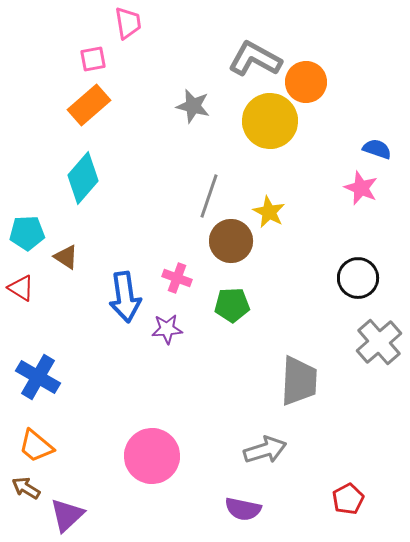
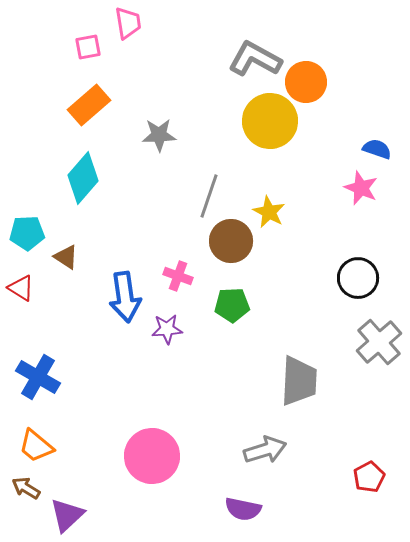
pink square: moved 5 px left, 12 px up
gray star: moved 34 px left, 29 px down; rotated 16 degrees counterclockwise
pink cross: moved 1 px right, 2 px up
red pentagon: moved 21 px right, 22 px up
